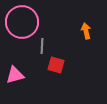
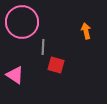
gray line: moved 1 px right, 1 px down
pink triangle: rotated 48 degrees clockwise
